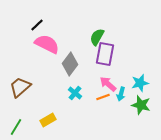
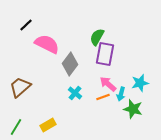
black line: moved 11 px left
green star: moved 8 px left, 4 px down
yellow rectangle: moved 5 px down
